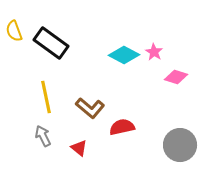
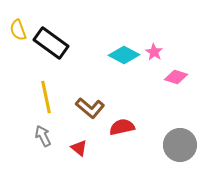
yellow semicircle: moved 4 px right, 1 px up
